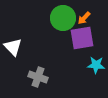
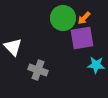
gray cross: moved 7 px up
